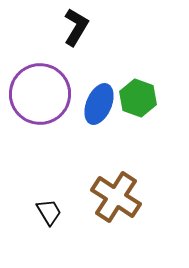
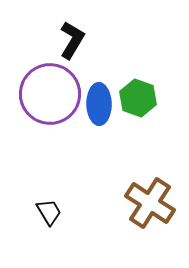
black L-shape: moved 4 px left, 13 px down
purple circle: moved 10 px right
blue ellipse: rotated 24 degrees counterclockwise
brown cross: moved 34 px right, 6 px down
